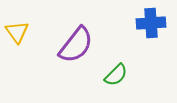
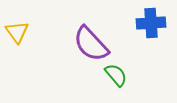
purple semicircle: moved 15 px right, 1 px up; rotated 99 degrees clockwise
green semicircle: rotated 85 degrees counterclockwise
